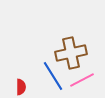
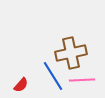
pink line: rotated 25 degrees clockwise
red semicircle: moved 2 px up; rotated 42 degrees clockwise
